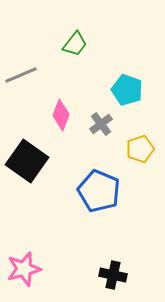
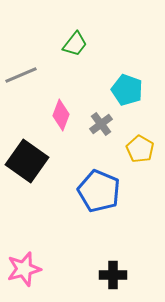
yellow pentagon: rotated 24 degrees counterclockwise
black cross: rotated 12 degrees counterclockwise
